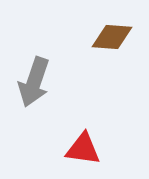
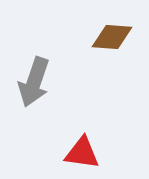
red triangle: moved 1 px left, 4 px down
